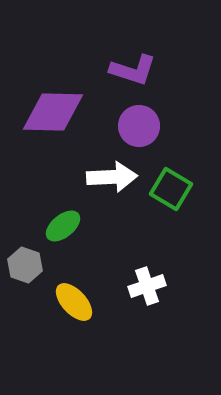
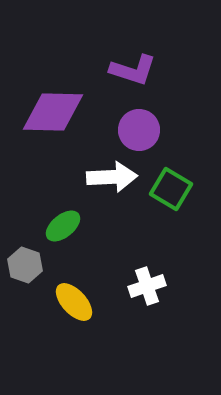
purple circle: moved 4 px down
